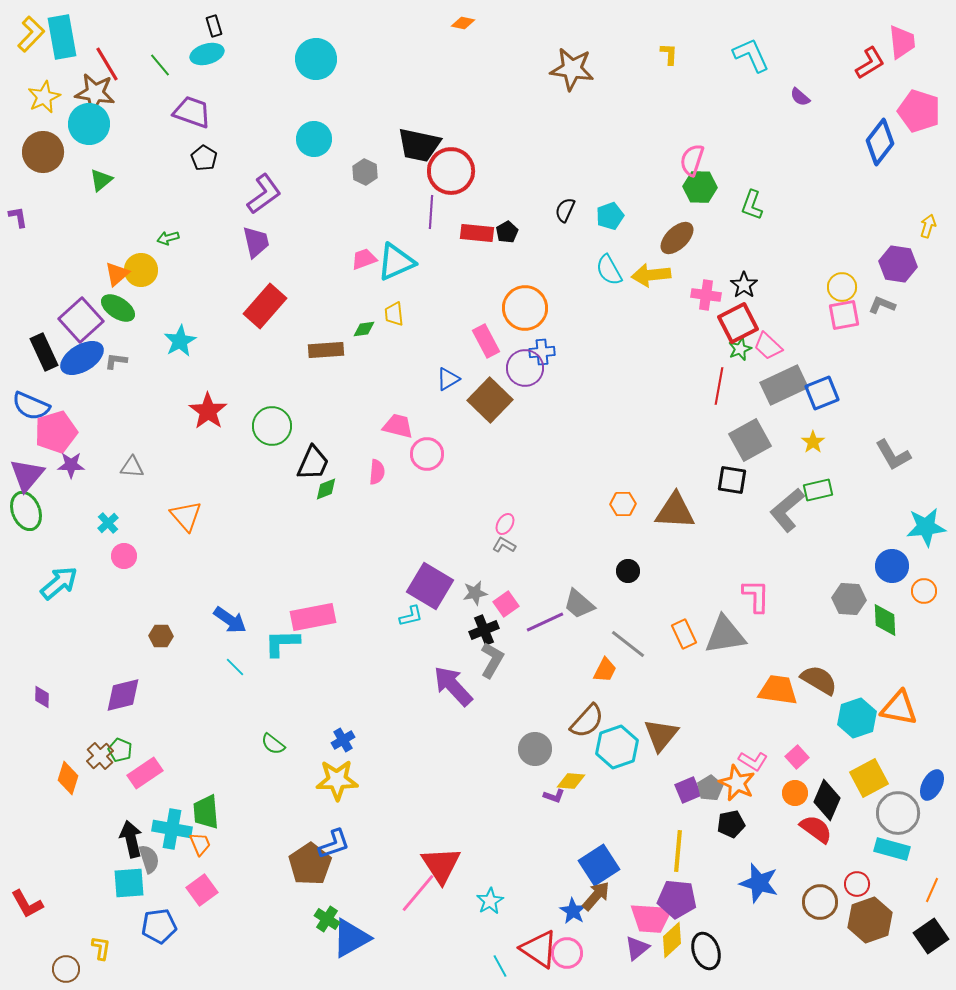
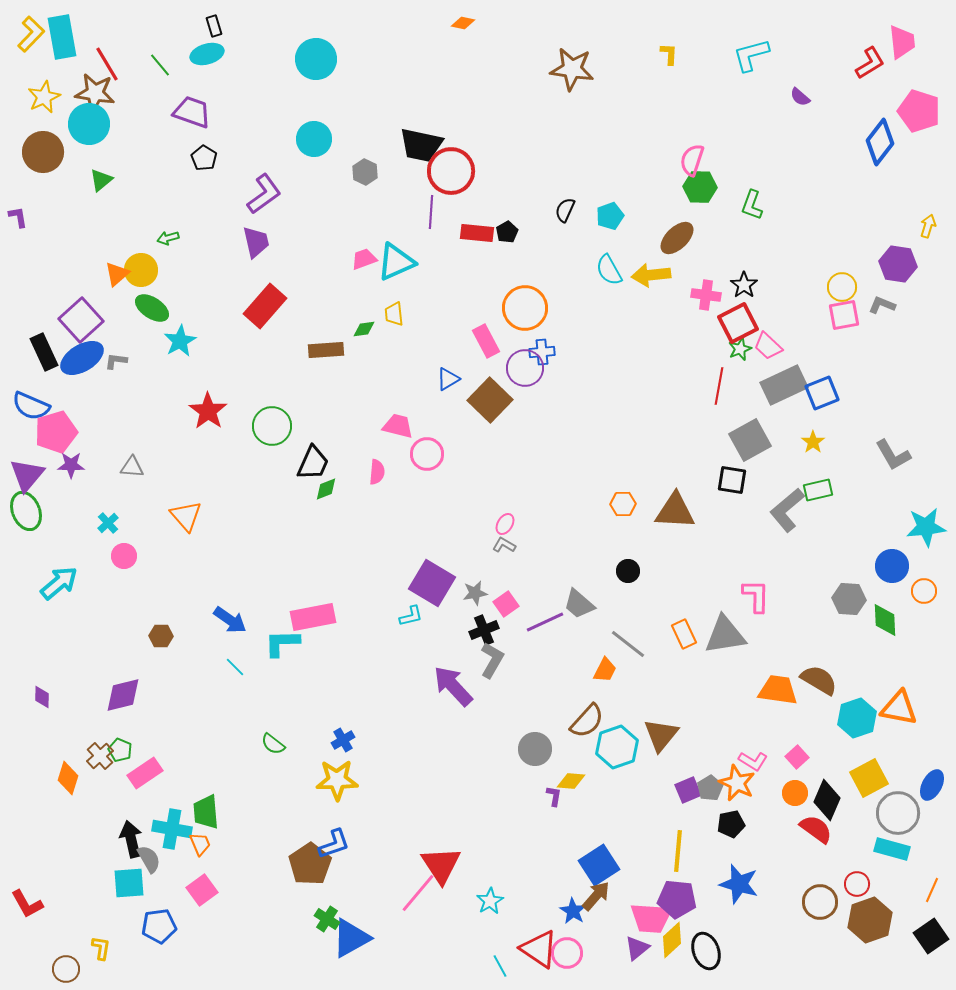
cyan L-shape at (751, 55): rotated 81 degrees counterclockwise
black trapezoid at (419, 145): moved 2 px right
green ellipse at (118, 308): moved 34 px right
purple square at (430, 586): moved 2 px right, 3 px up
purple L-shape at (554, 796): rotated 100 degrees counterclockwise
gray semicircle at (149, 859): rotated 12 degrees counterclockwise
blue star at (759, 883): moved 20 px left, 1 px down
